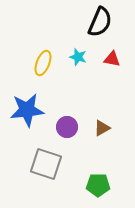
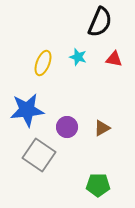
red triangle: moved 2 px right
gray square: moved 7 px left, 9 px up; rotated 16 degrees clockwise
